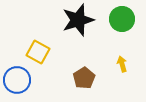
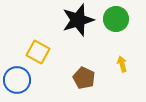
green circle: moved 6 px left
brown pentagon: rotated 15 degrees counterclockwise
